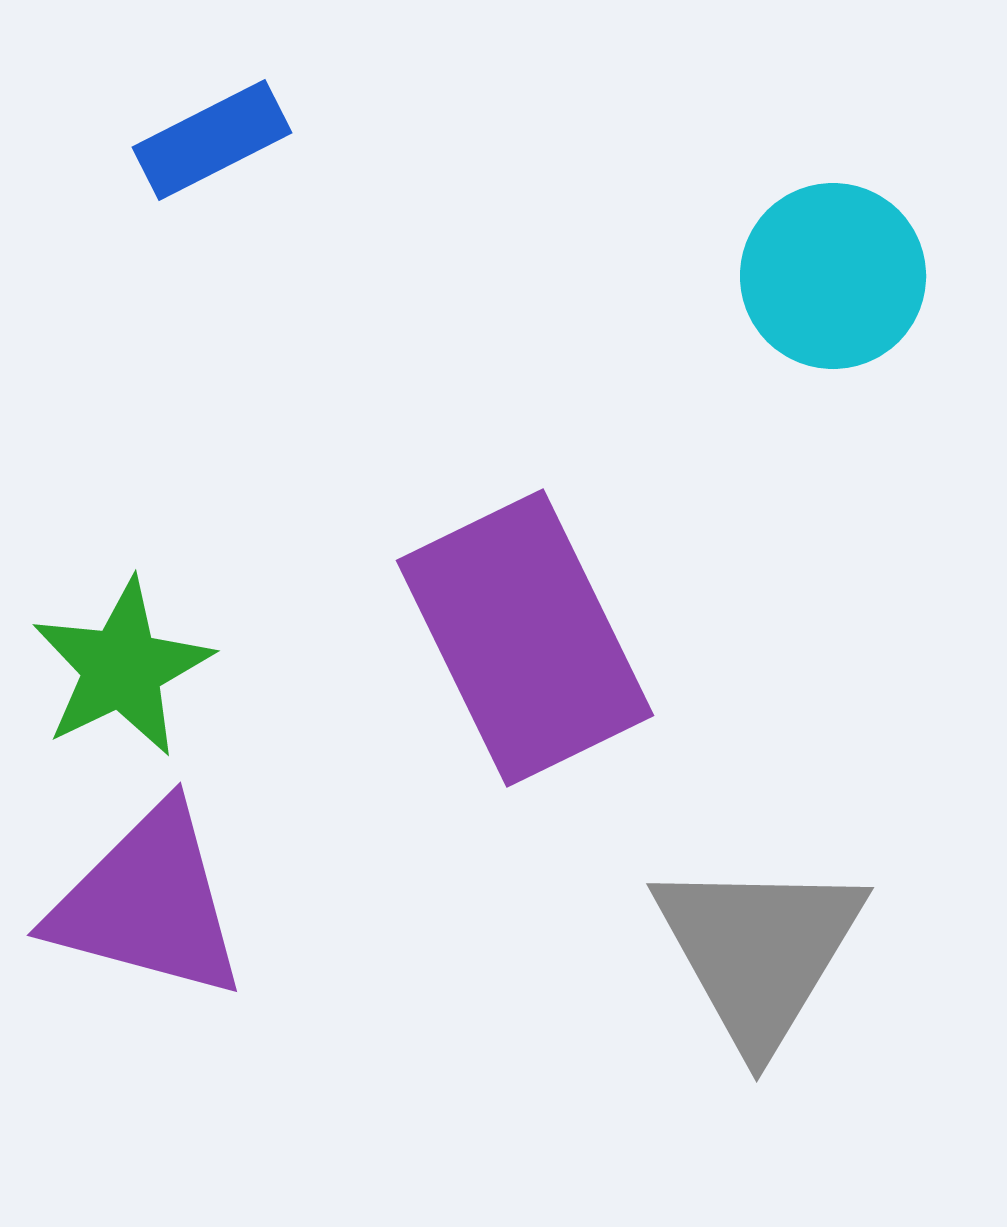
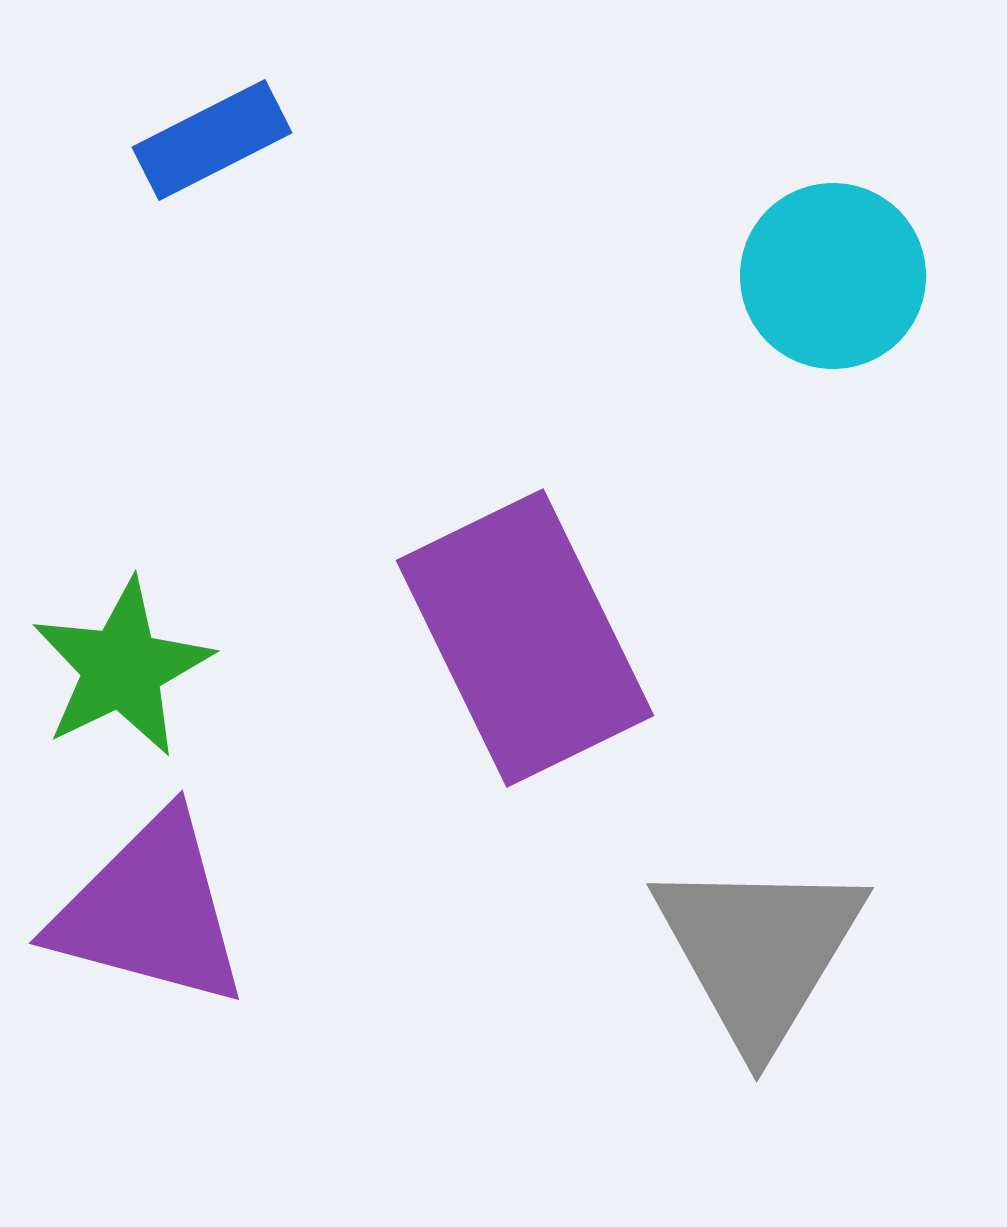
purple triangle: moved 2 px right, 8 px down
